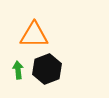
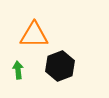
black hexagon: moved 13 px right, 3 px up
